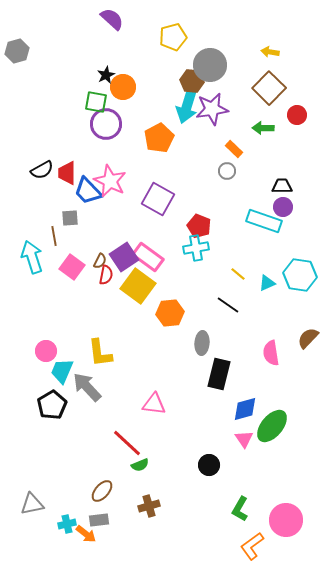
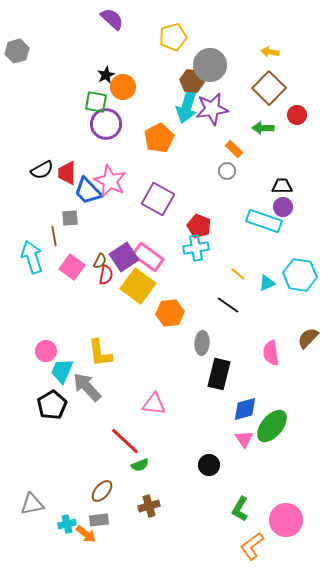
red line at (127, 443): moved 2 px left, 2 px up
